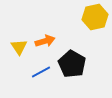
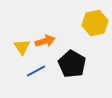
yellow hexagon: moved 6 px down
yellow triangle: moved 3 px right
blue line: moved 5 px left, 1 px up
